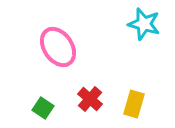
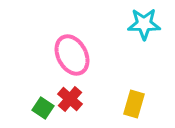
cyan star: rotated 16 degrees counterclockwise
pink ellipse: moved 14 px right, 8 px down; rotated 6 degrees clockwise
red cross: moved 20 px left
